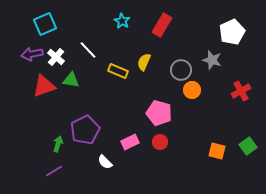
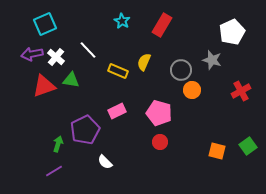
pink rectangle: moved 13 px left, 31 px up
